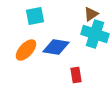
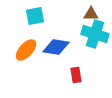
brown triangle: rotated 35 degrees clockwise
